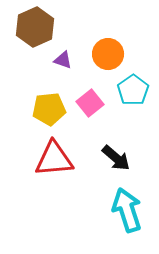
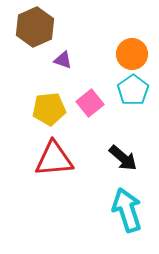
orange circle: moved 24 px right
black arrow: moved 7 px right
